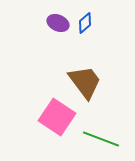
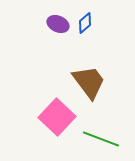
purple ellipse: moved 1 px down
brown trapezoid: moved 4 px right
pink square: rotated 9 degrees clockwise
